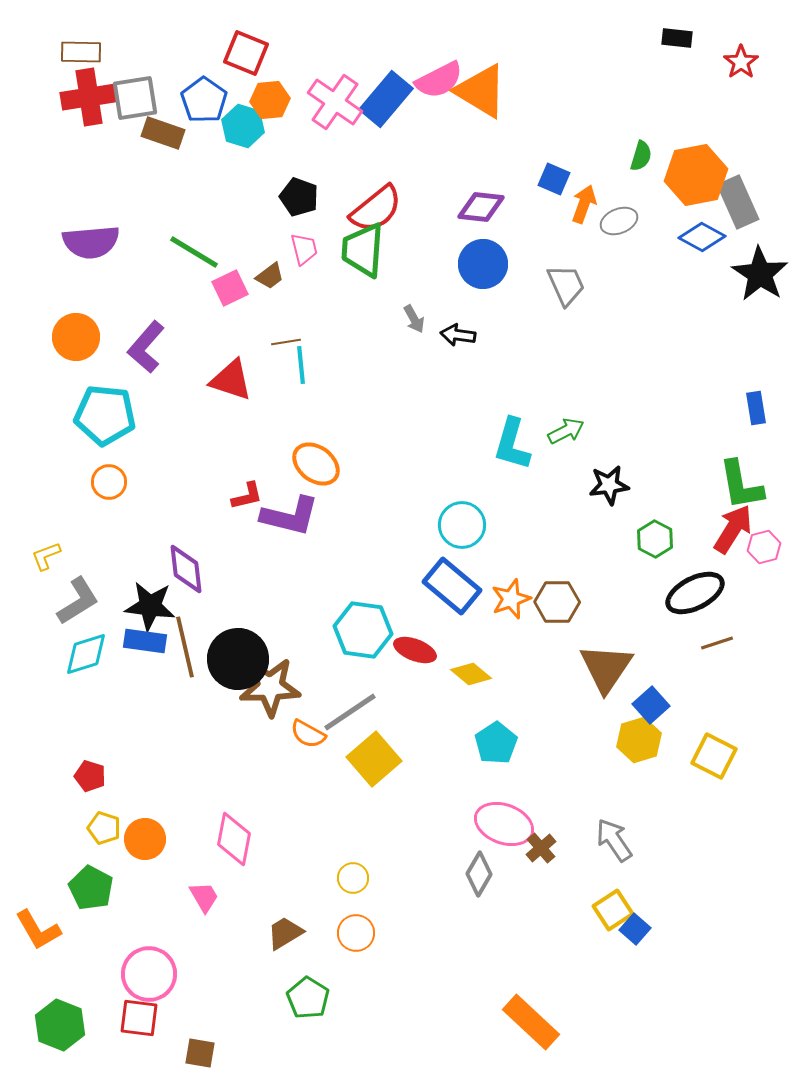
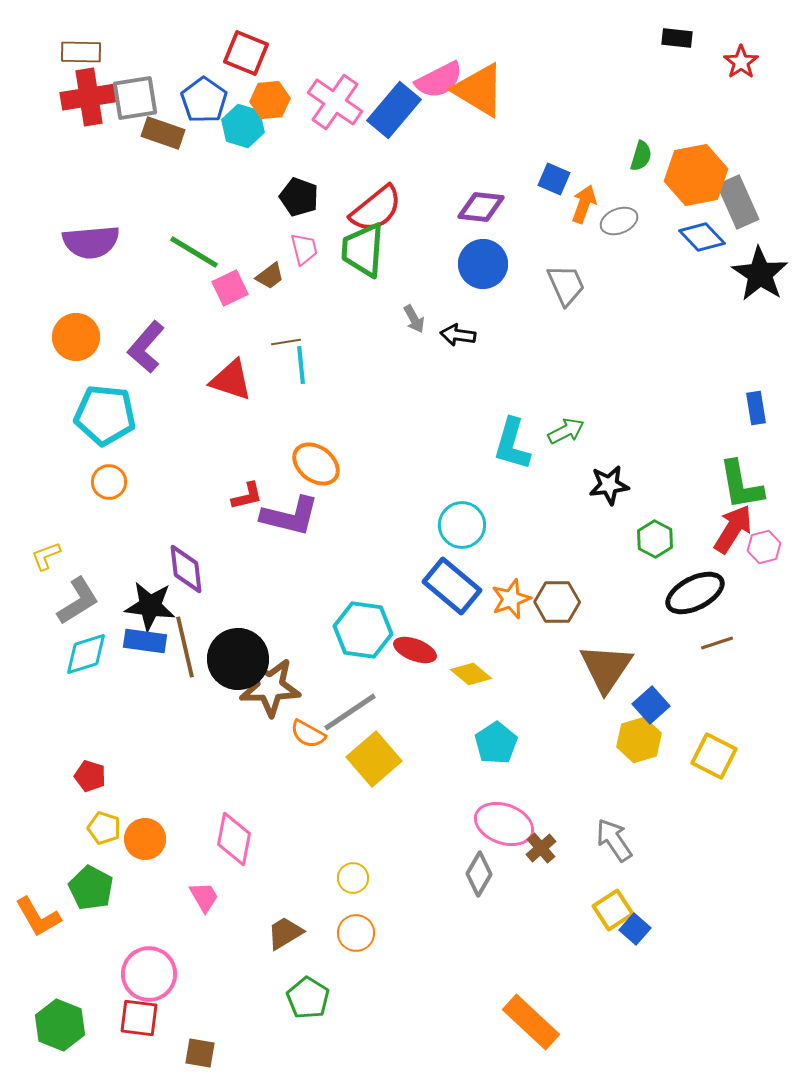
orange triangle at (481, 91): moved 2 px left, 1 px up
blue rectangle at (386, 99): moved 8 px right, 11 px down
blue diamond at (702, 237): rotated 18 degrees clockwise
orange L-shape at (38, 930): moved 13 px up
